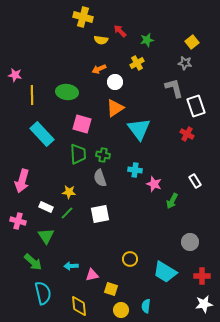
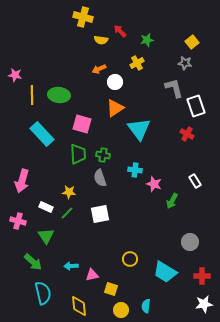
green ellipse at (67, 92): moved 8 px left, 3 px down
